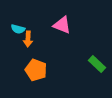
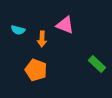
pink triangle: moved 3 px right
cyan semicircle: moved 1 px down
orange arrow: moved 14 px right
